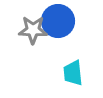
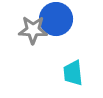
blue circle: moved 2 px left, 2 px up
